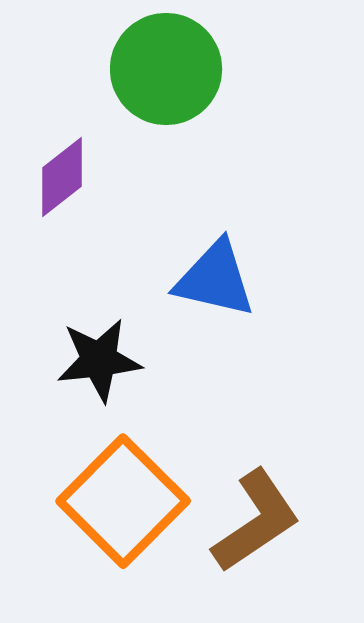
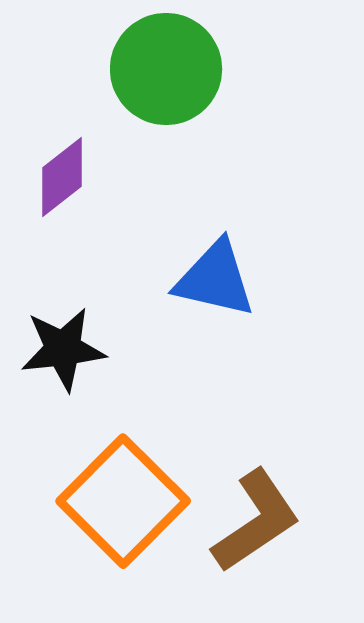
black star: moved 36 px left, 11 px up
